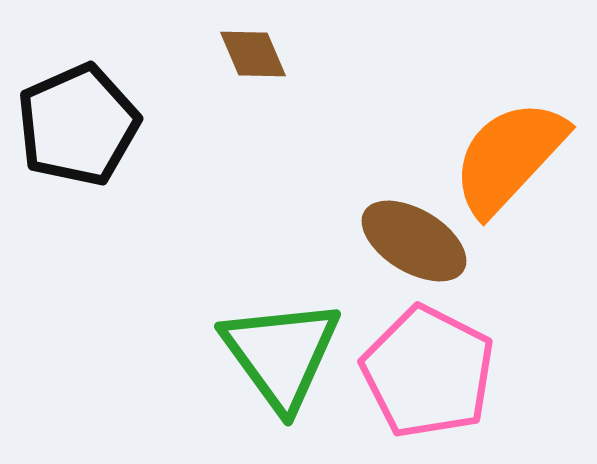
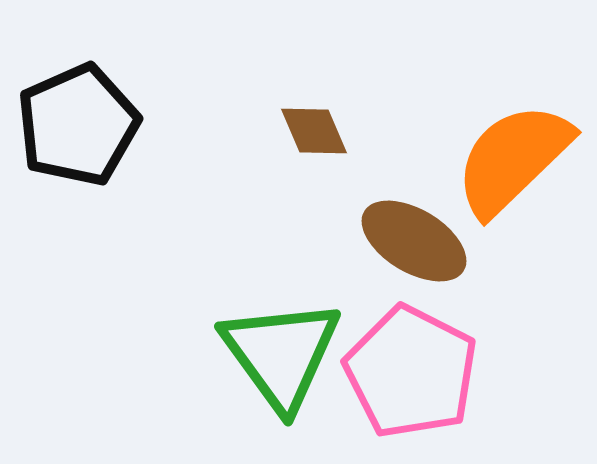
brown diamond: moved 61 px right, 77 px down
orange semicircle: moved 4 px right, 2 px down; rotated 3 degrees clockwise
pink pentagon: moved 17 px left
